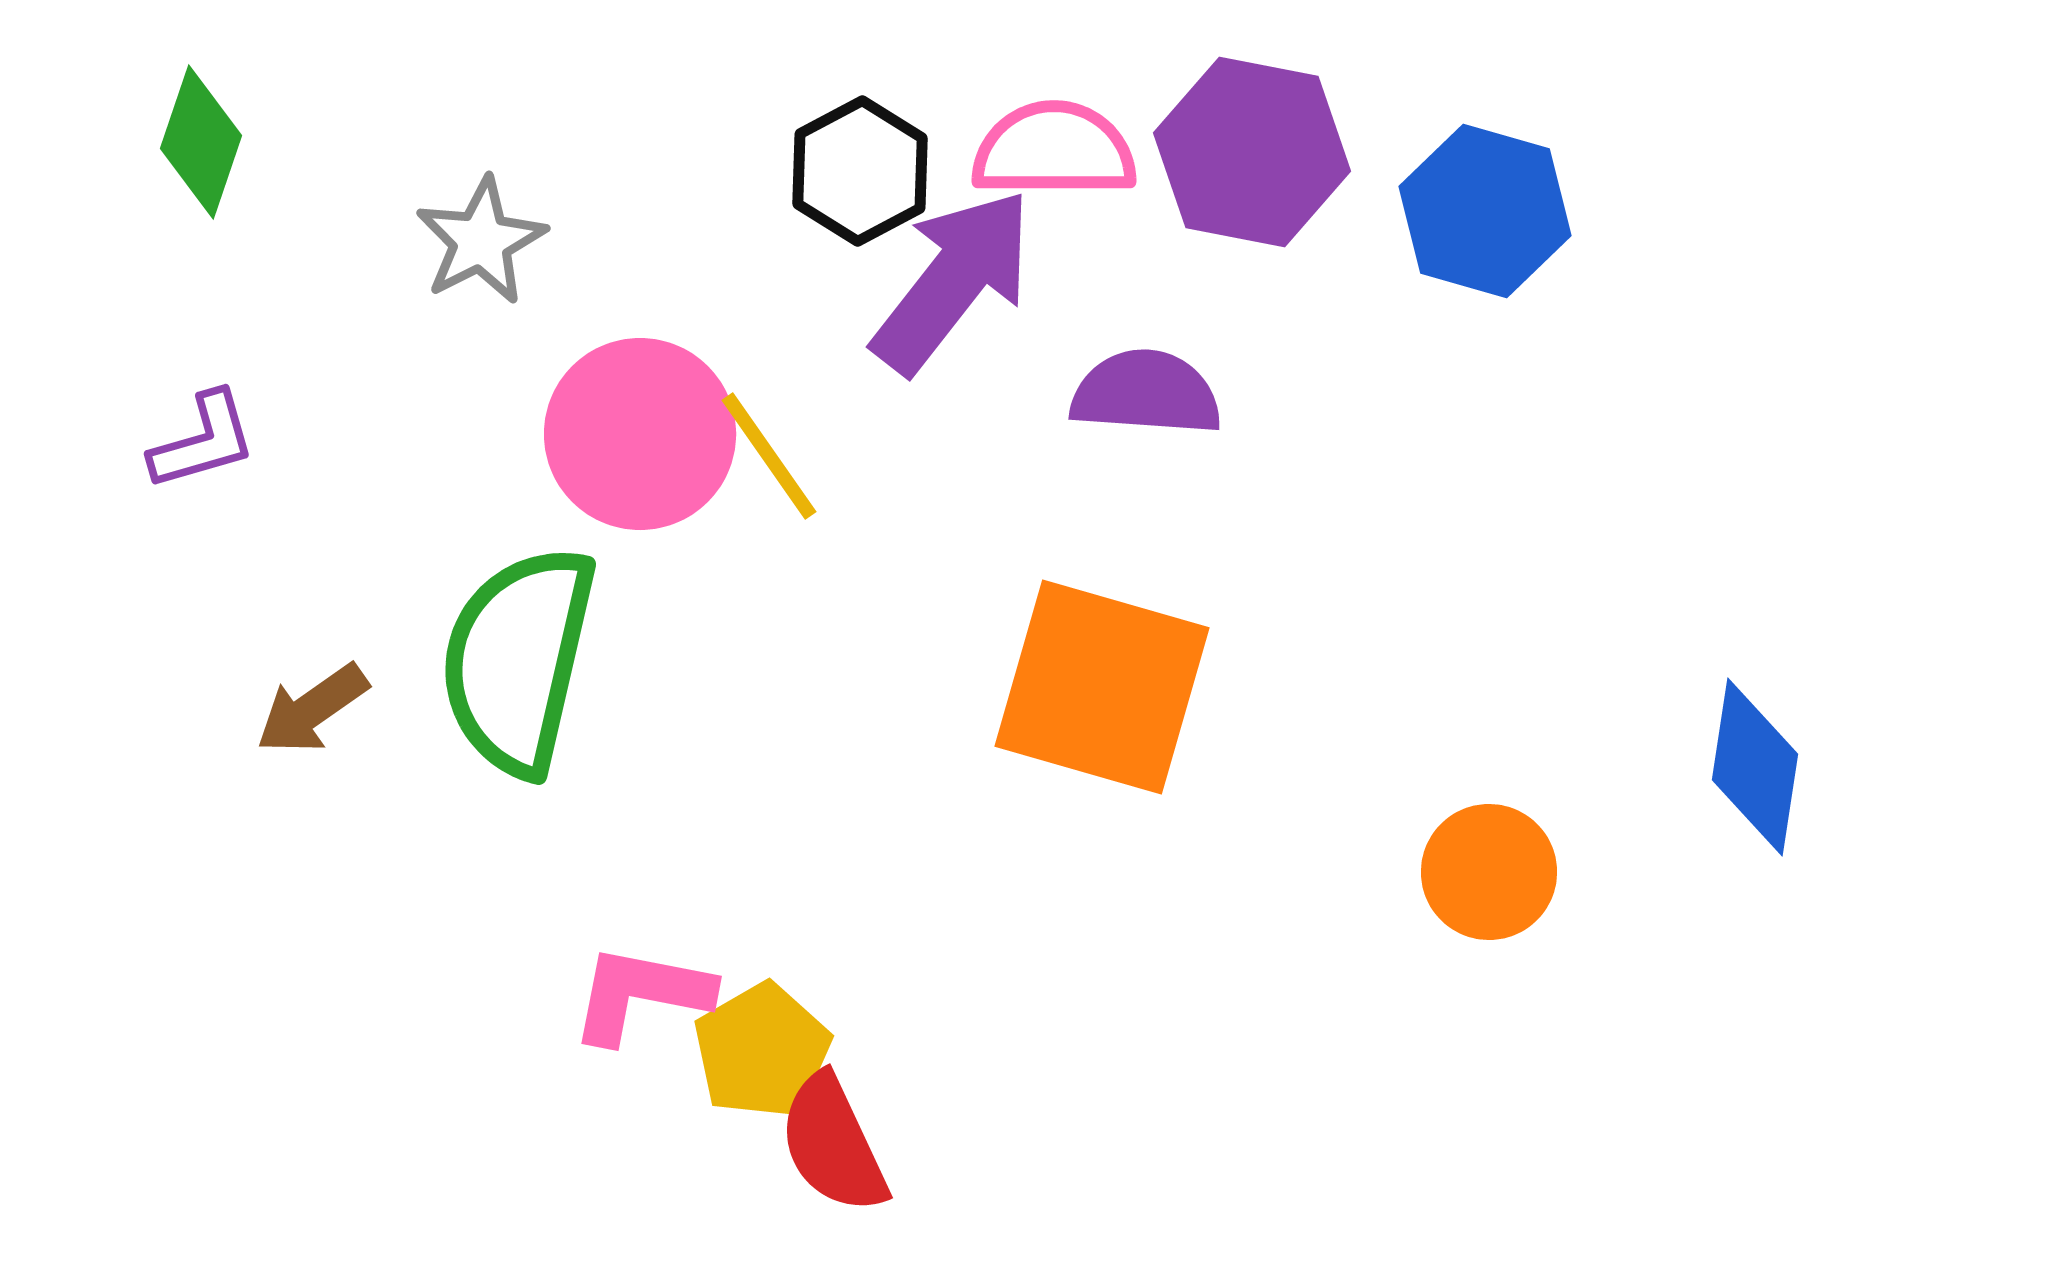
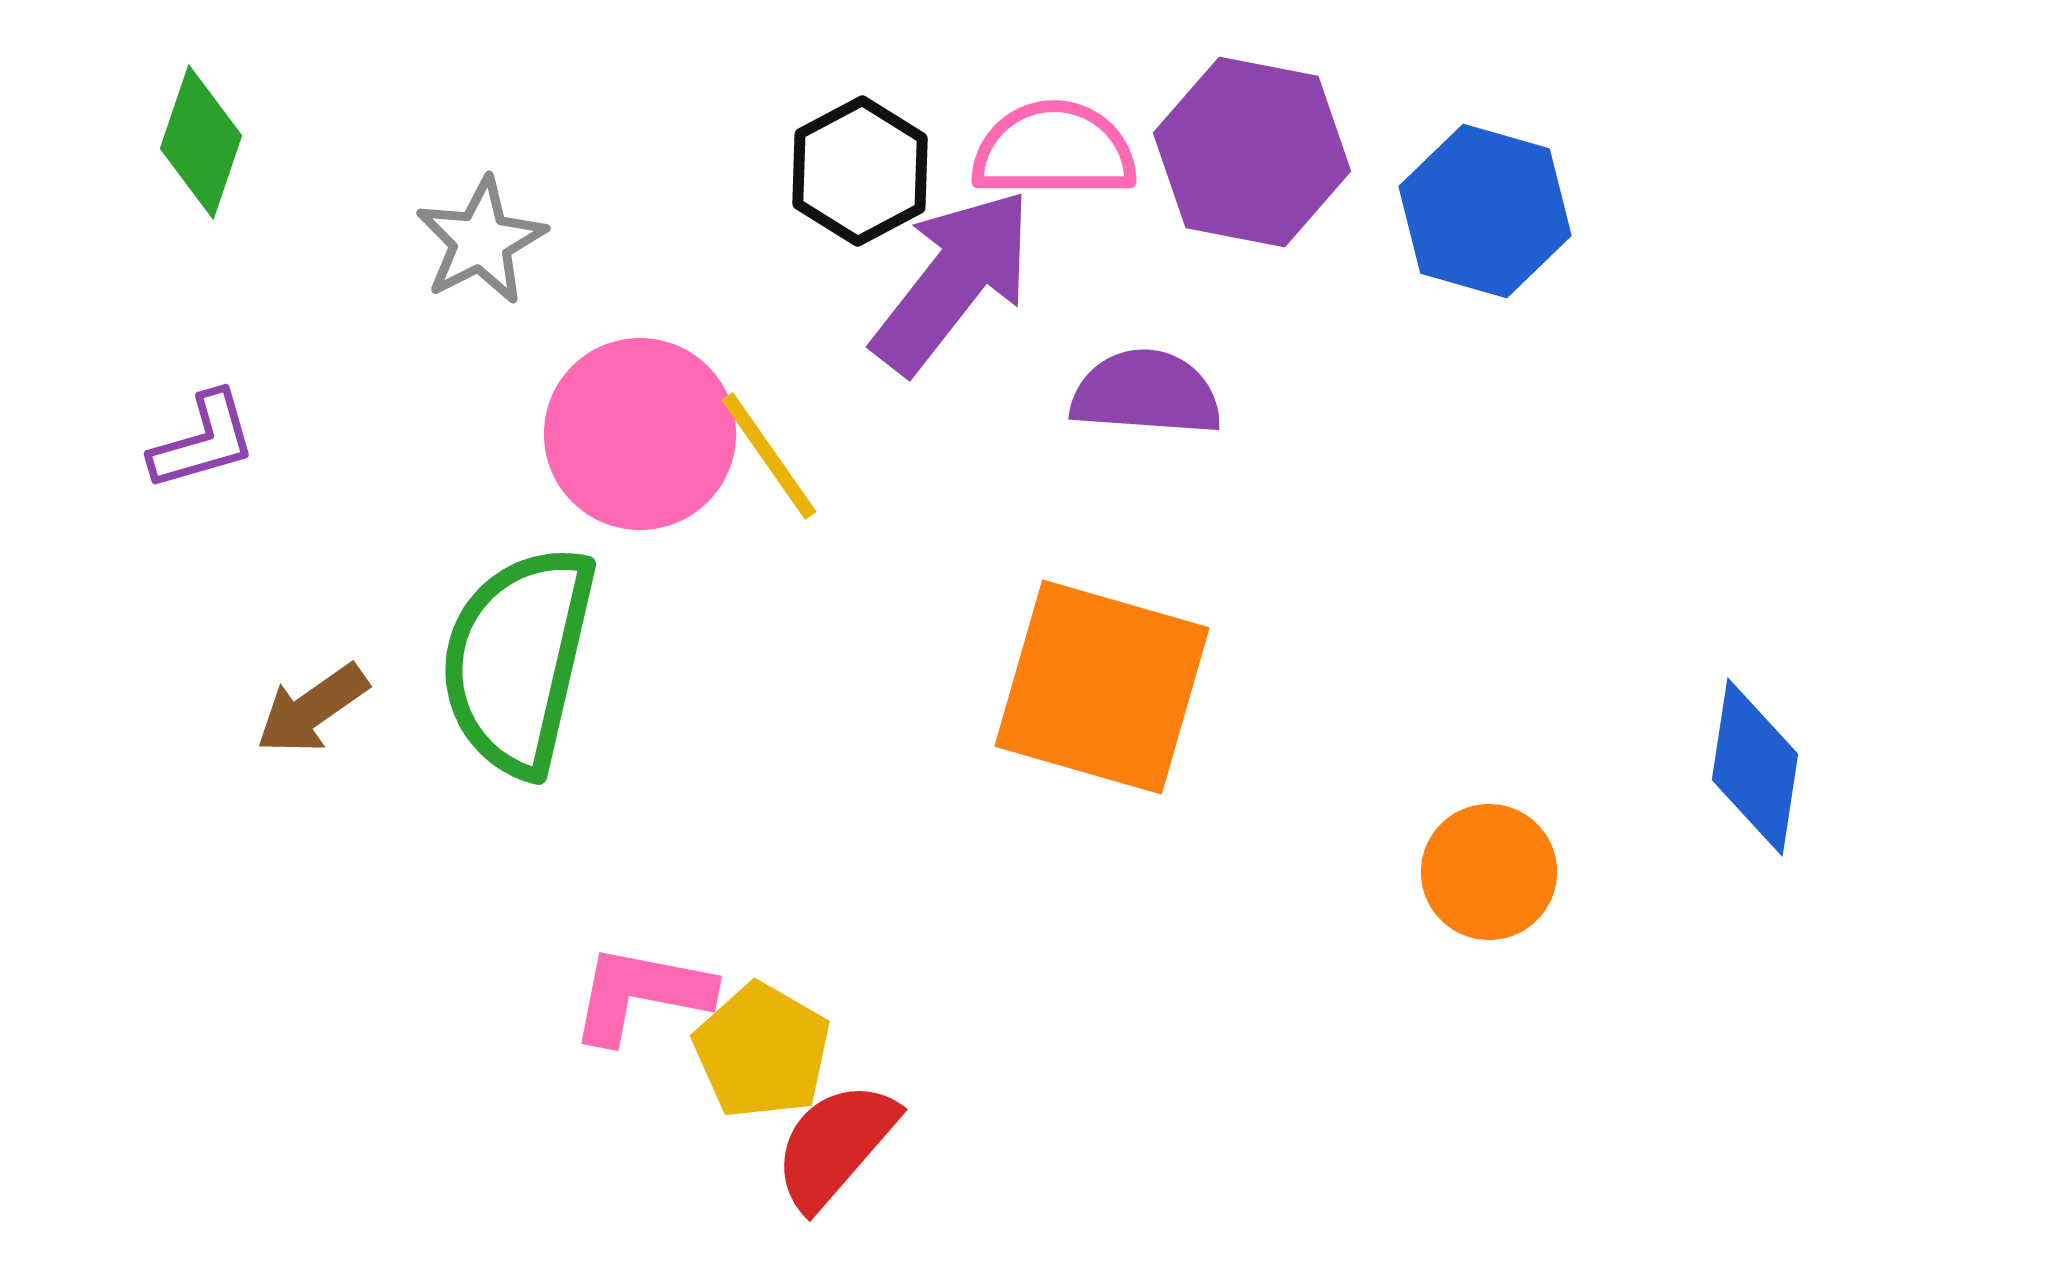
yellow pentagon: rotated 12 degrees counterclockwise
red semicircle: moved 2 px right, 1 px down; rotated 66 degrees clockwise
